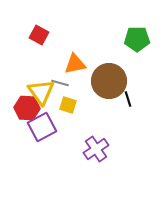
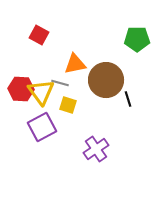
brown circle: moved 3 px left, 1 px up
red hexagon: moved 6 px left, 19 px up
